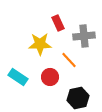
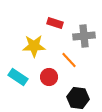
red rectangle: moved 3 px left; rotated 49 degrees counterclockwise
yellow star: moved 6 px left, 2 px down
red circle: moved 1 px left
black hexagon: rotated 20 degrees clockwise
